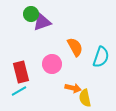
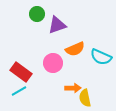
green circle: moved 6 px right
purple triangle: moved 15 px right, 3 px down
orange semicircle: moved 2 px down; rotated 96 degrees clockwise
cyan semicircle: rotated 95 degrees clockwise
pink circle: moved 1 px right, 1 px up
red rectangle: rotated 40 degrees counterclockwise
orange arrow: rotated 14 degrees counterclockwise
